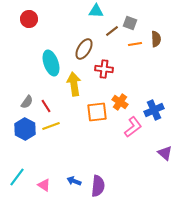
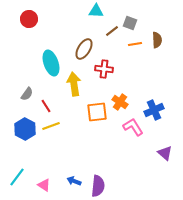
brown semicircle: moved 1 px right, 1 px down
gray semicircle: moved 8 px up
pink L-shape: rotated 85 degrees counterclockwise
